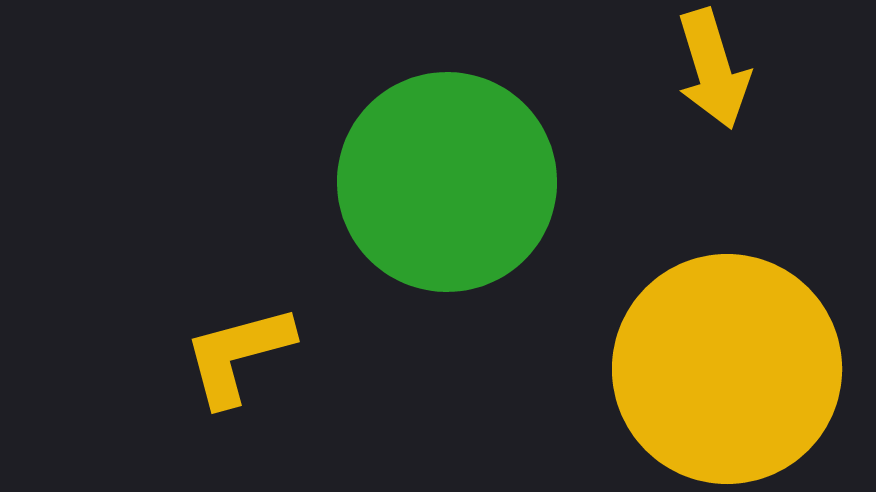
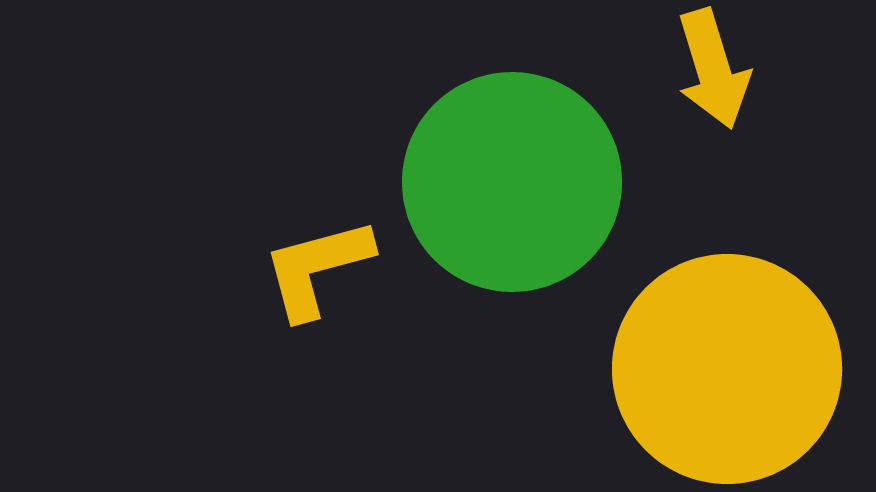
green circle: moved 65 px right
yellow L-shape: moved 79 px right, 87 px up
